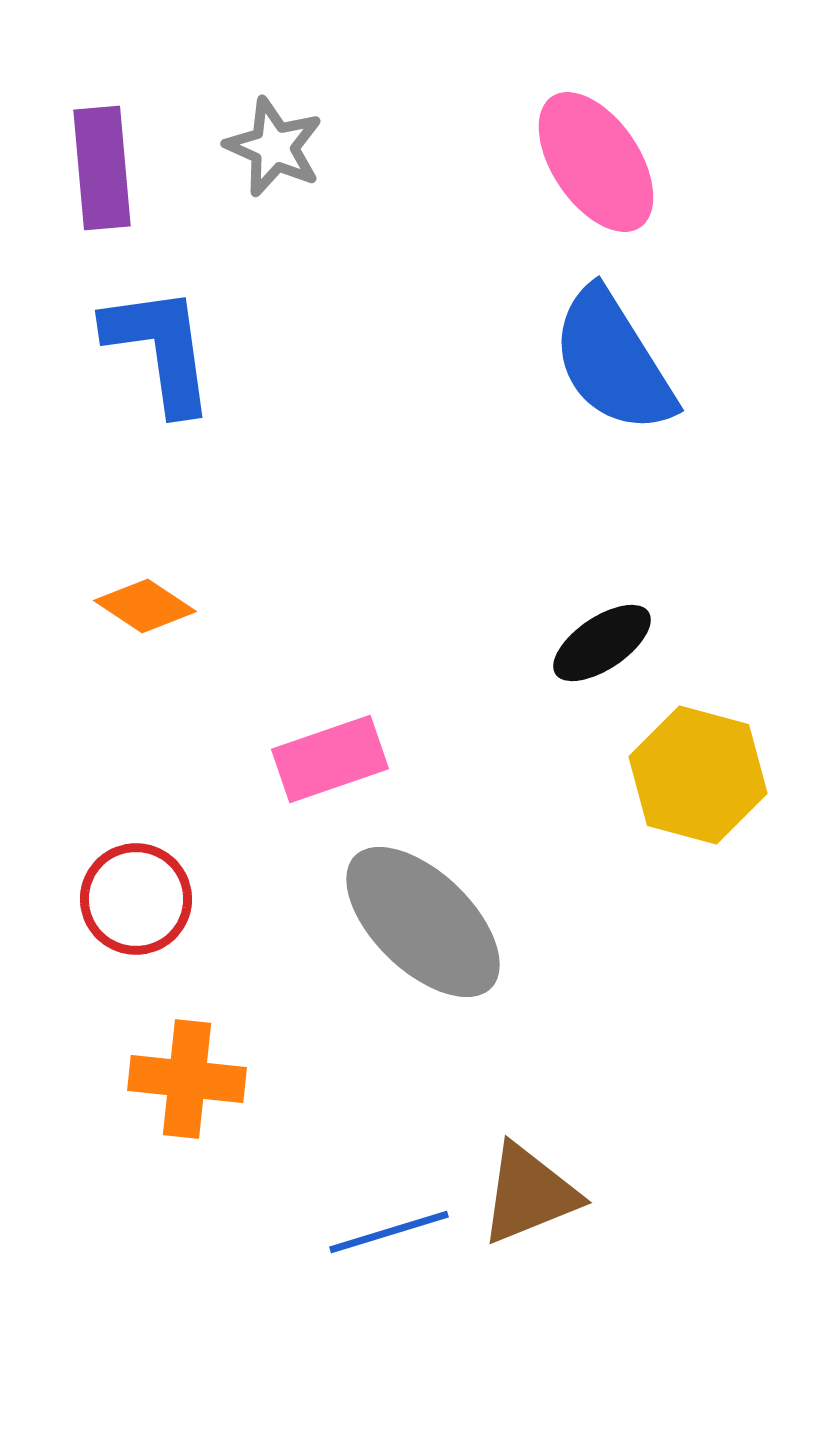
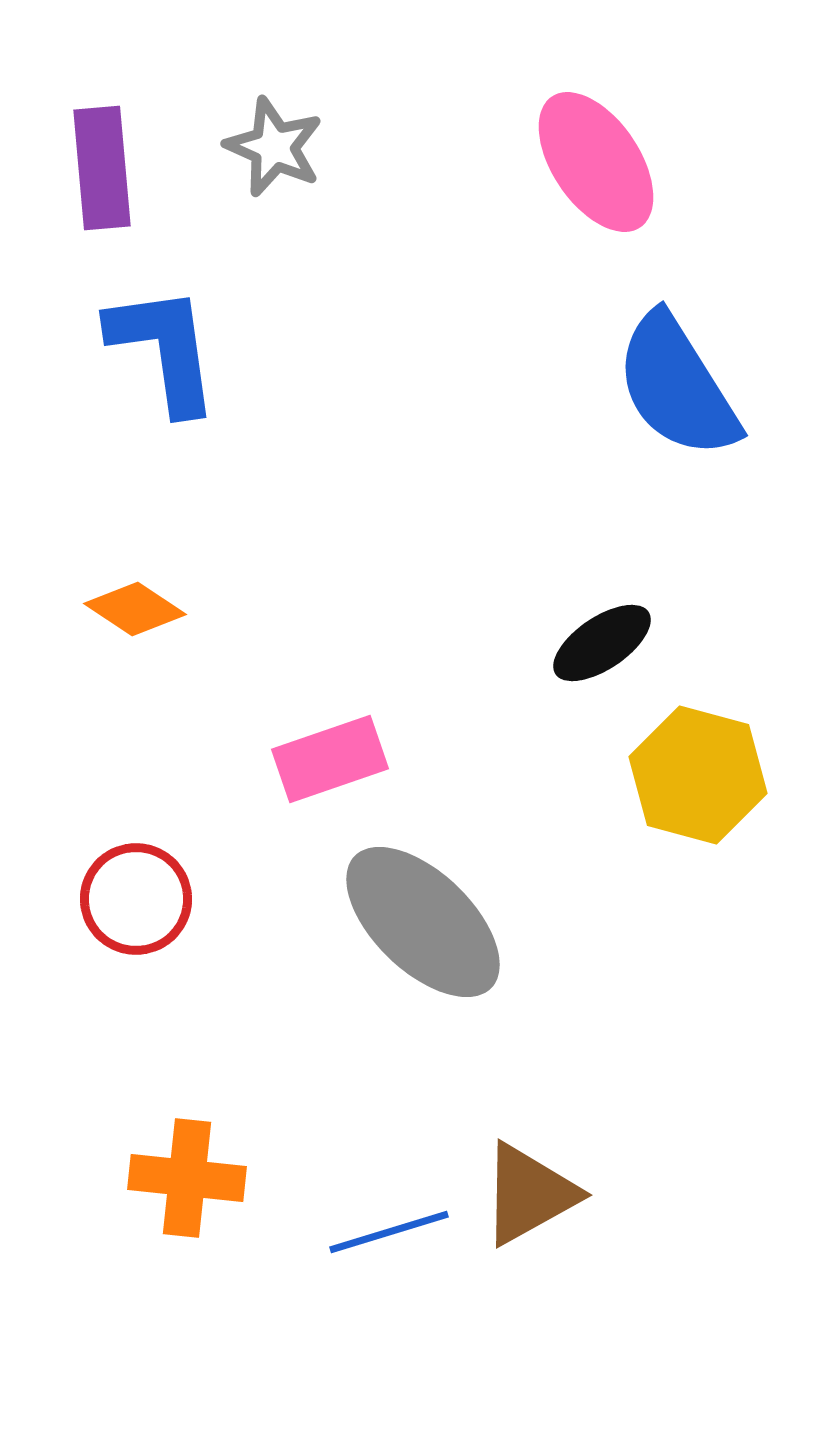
blue L-shape: moved 4 px right
blue semicircle: moved 64 px right, 25 px down
orange diamond: moved 10 px left, 3 px down
orange cross: moved 99 px down
brown triangle: rotated 7 degrees counterclockwise
